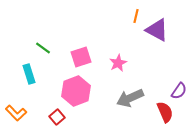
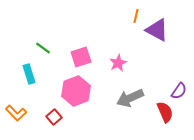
red square: moved 3 px left
